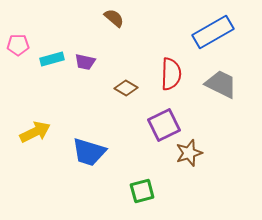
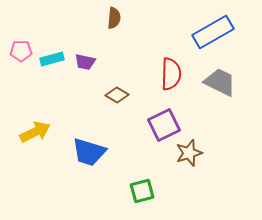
brown semicircle: rotated 55 degrees clockwise
pink pentagon: moved 3 px right, 6 px down
gray trapezoid: moved 1 px left, 2 px up
brown diamond: moved 9 px left, 7 px down
